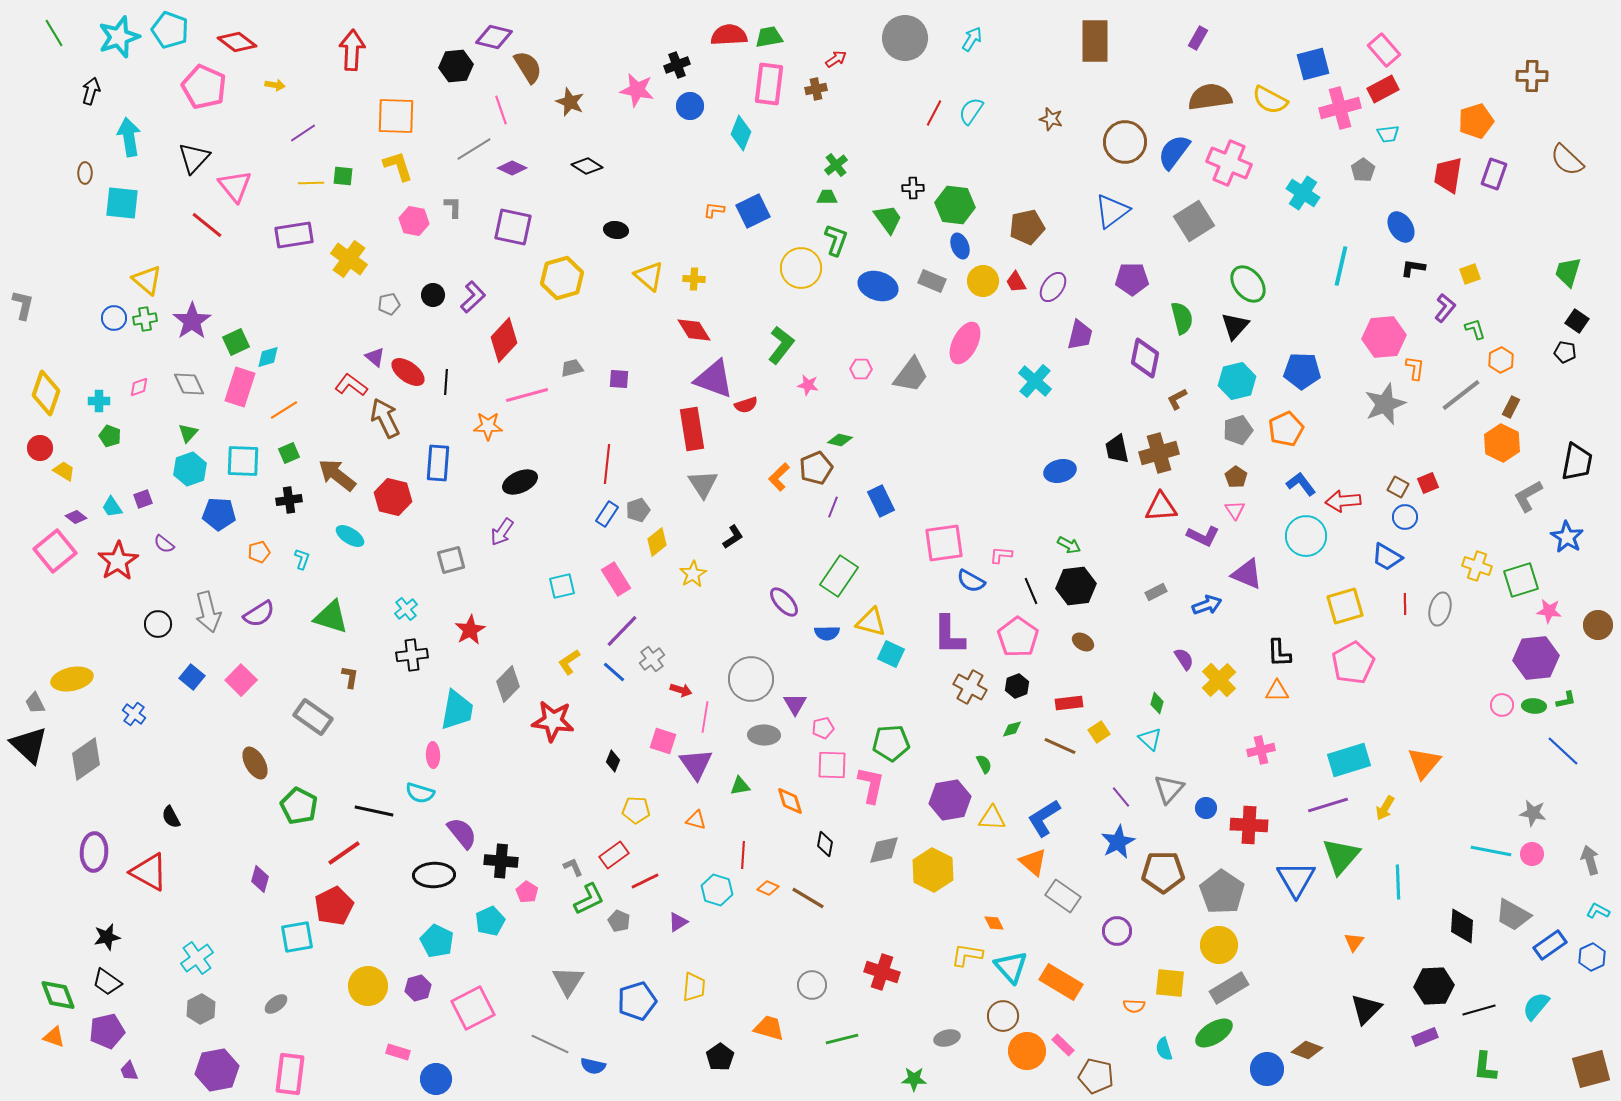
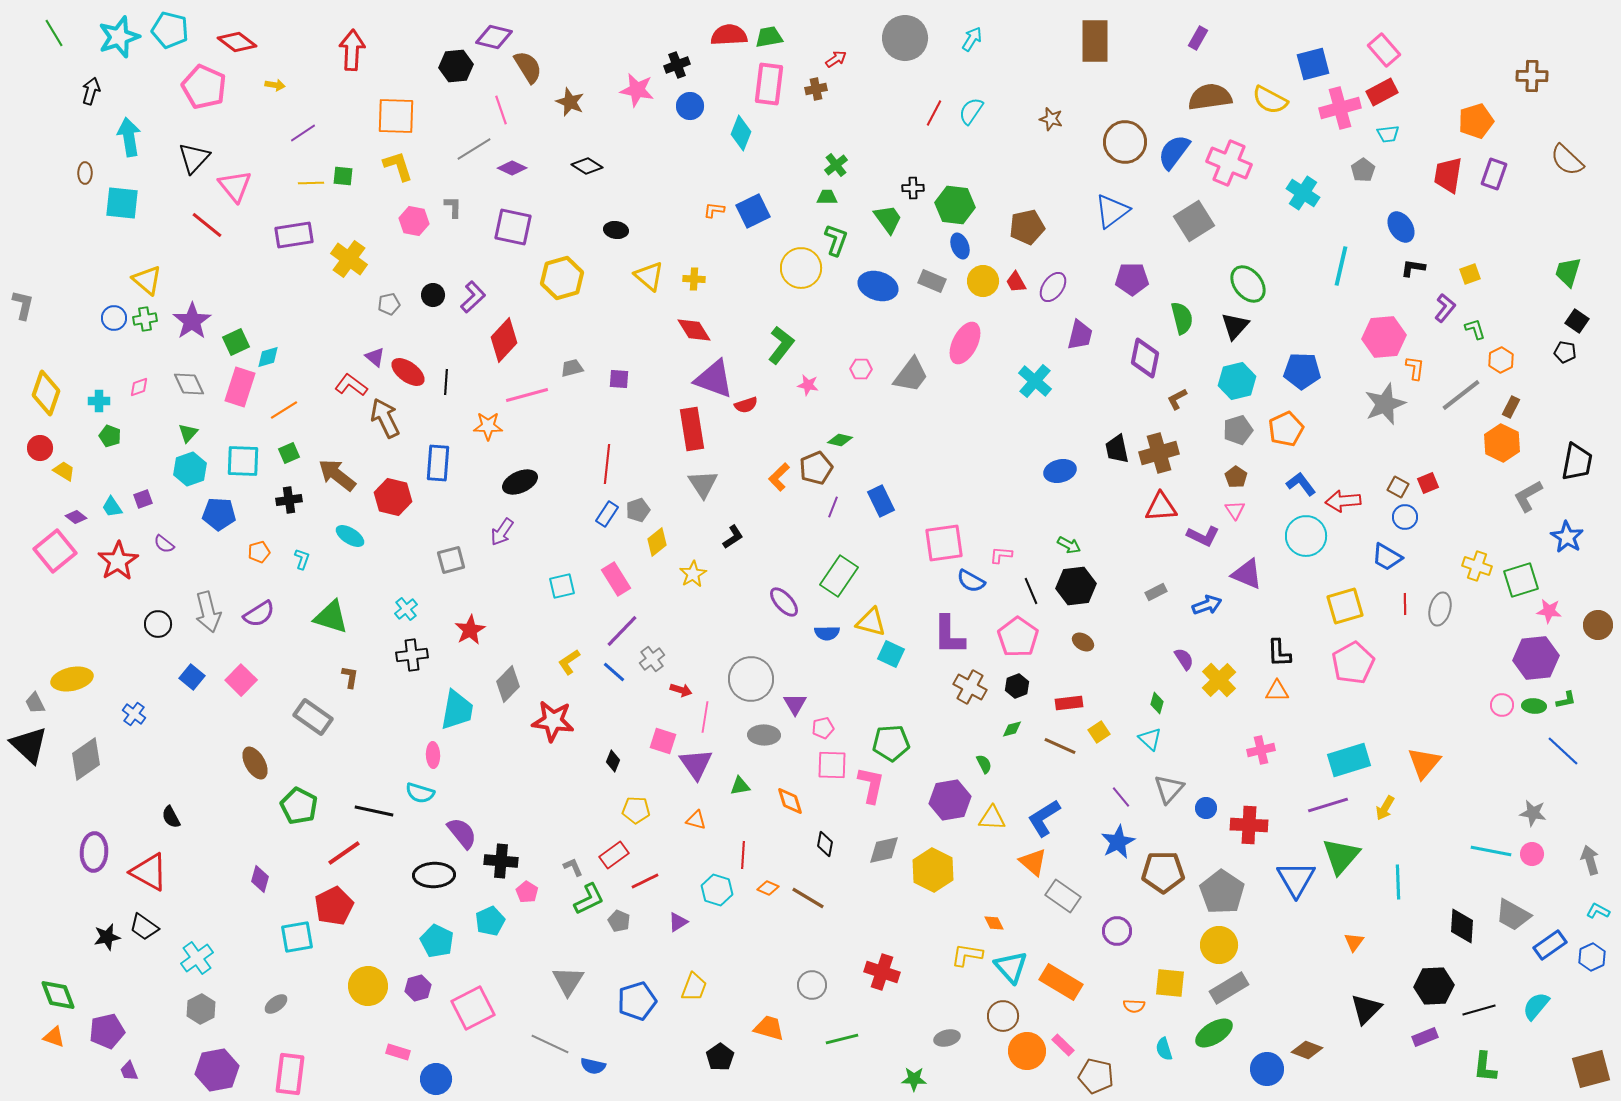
cyan pentagon at (170, 30): rotated 6 degrees counterclockwise
red rectangle at (1383, 89): moved 1 px left, 3 px down
black trapezoid at (107, 982): moved 37 px right, 55 px up
yellow trapezoid at (694, 987): rotated 16 degrees clockwise
